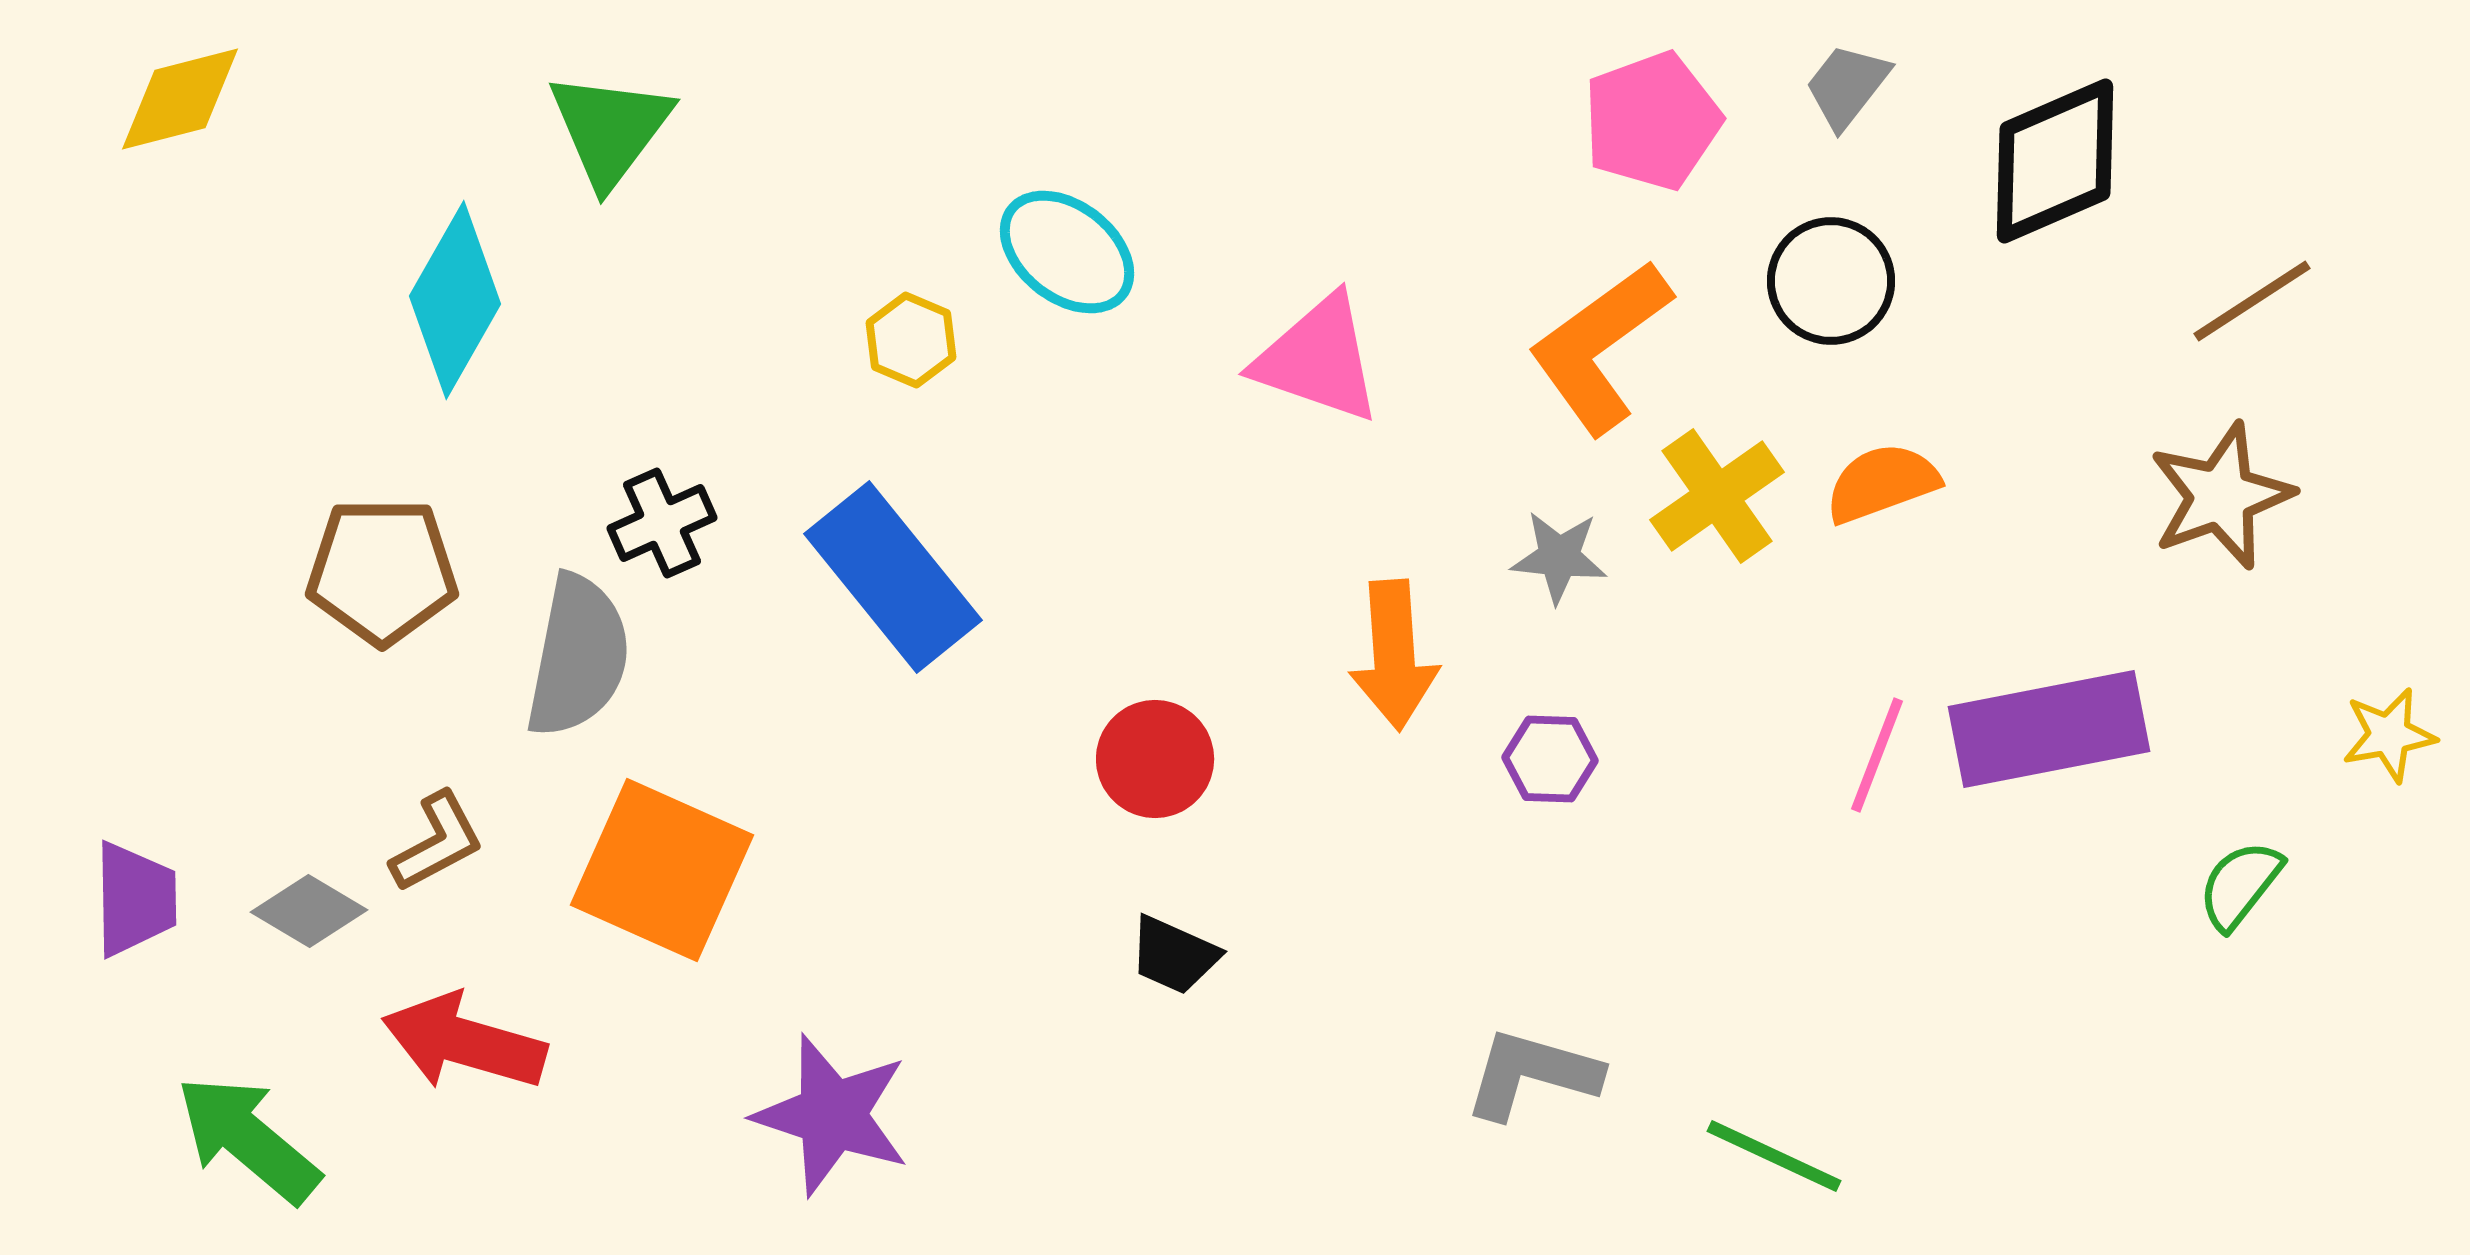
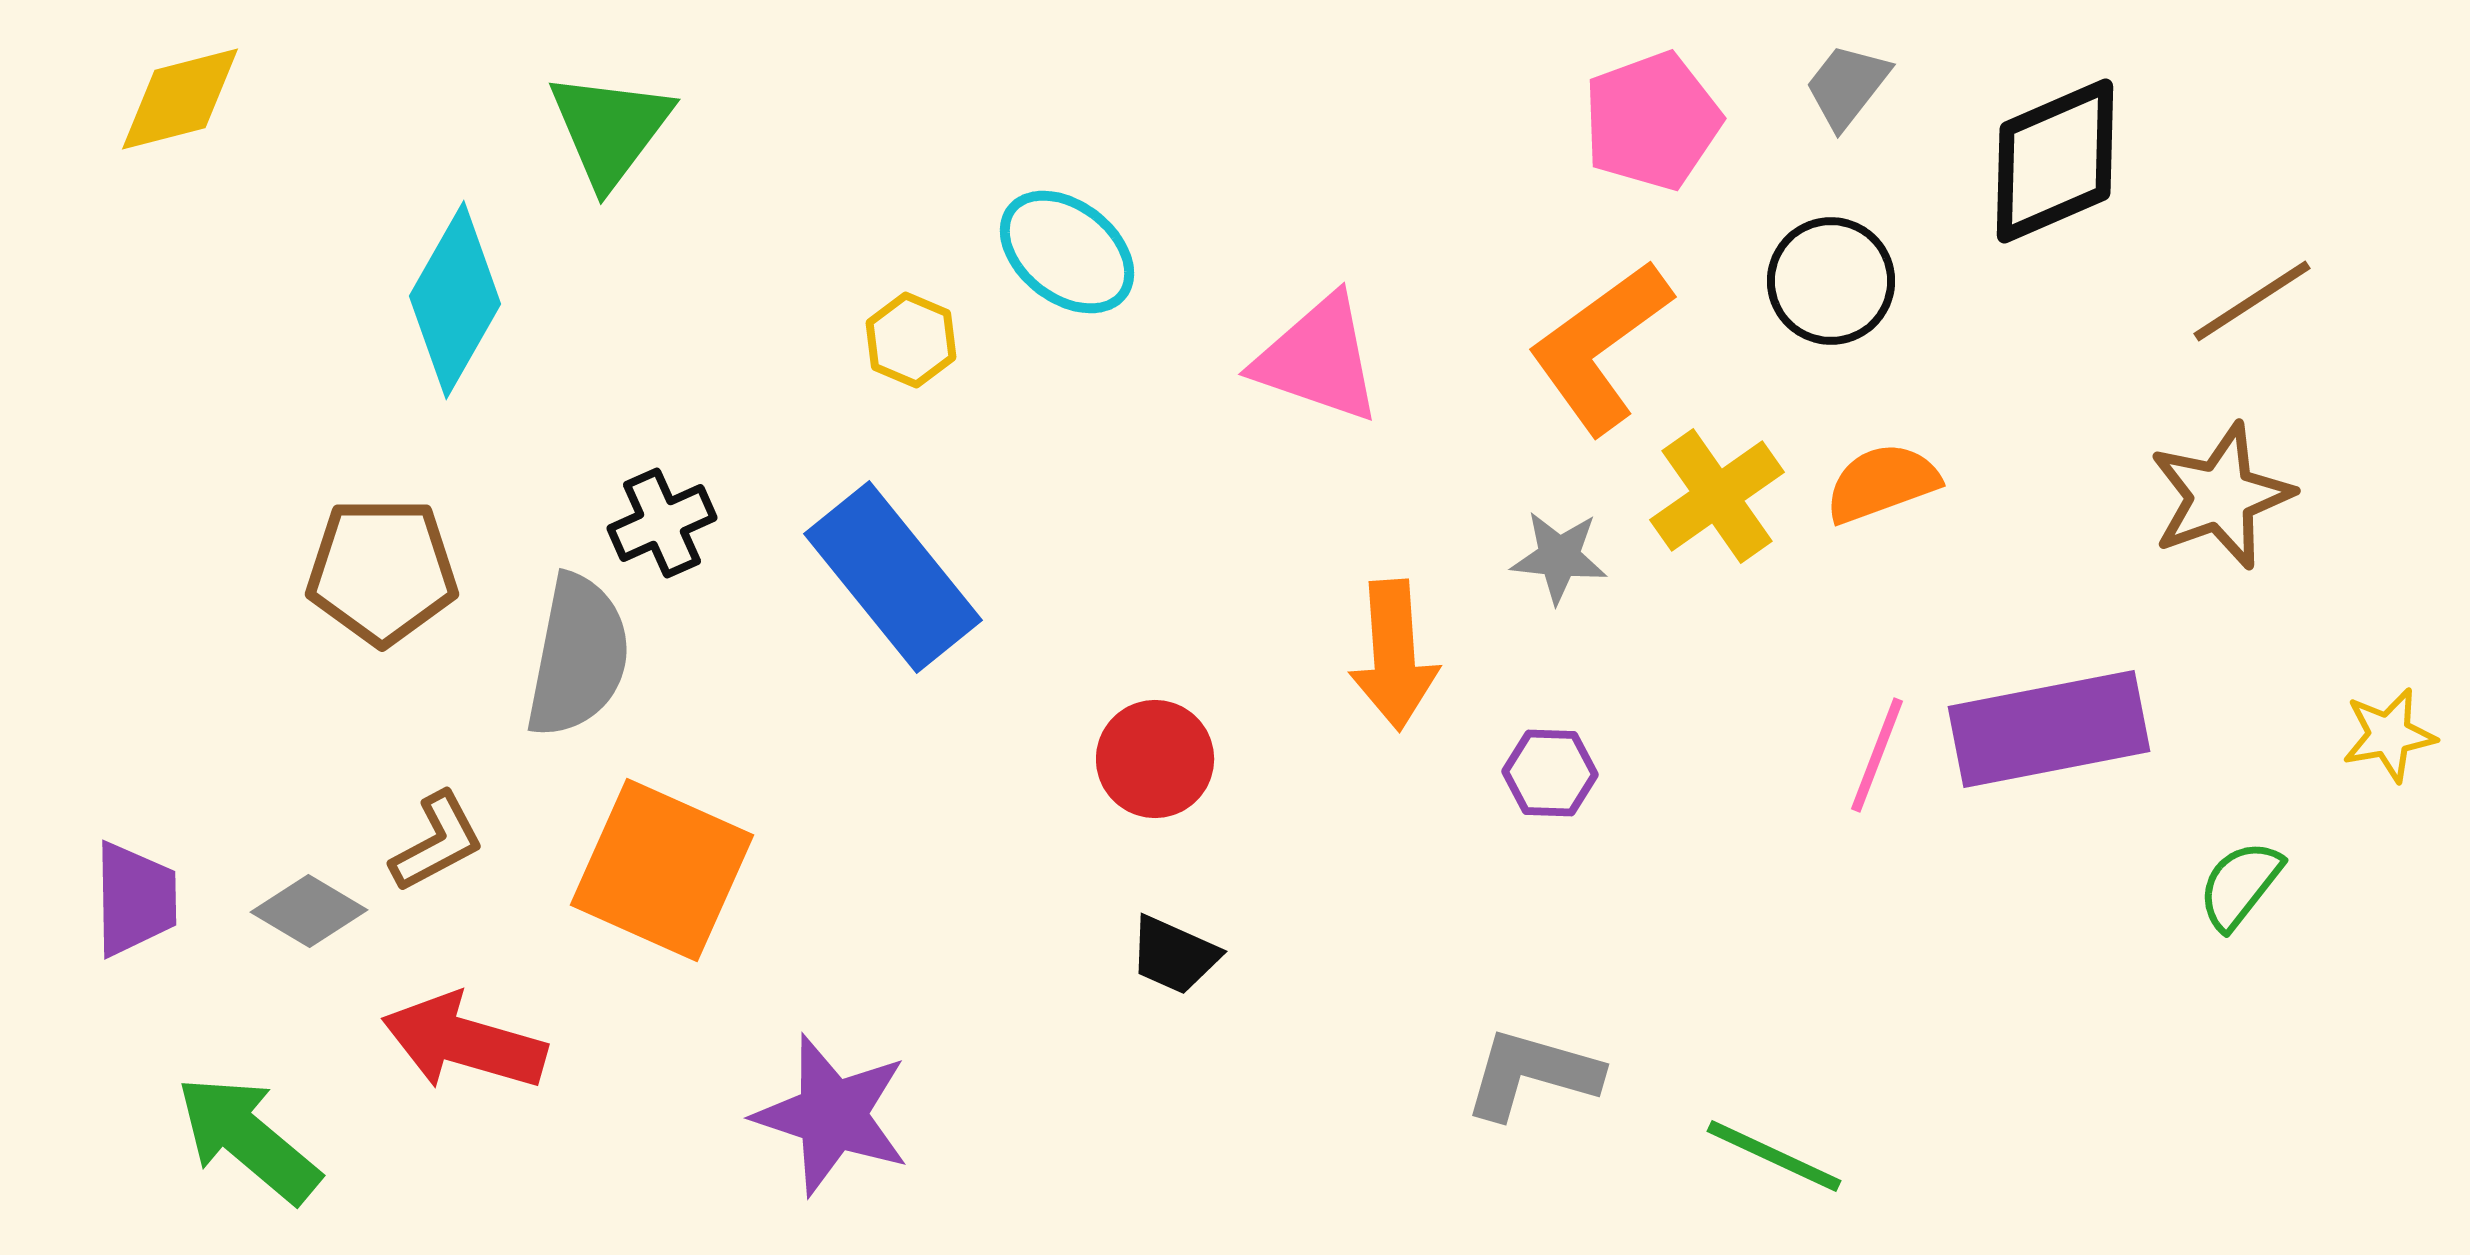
purple hexagon: moved 14 px down
